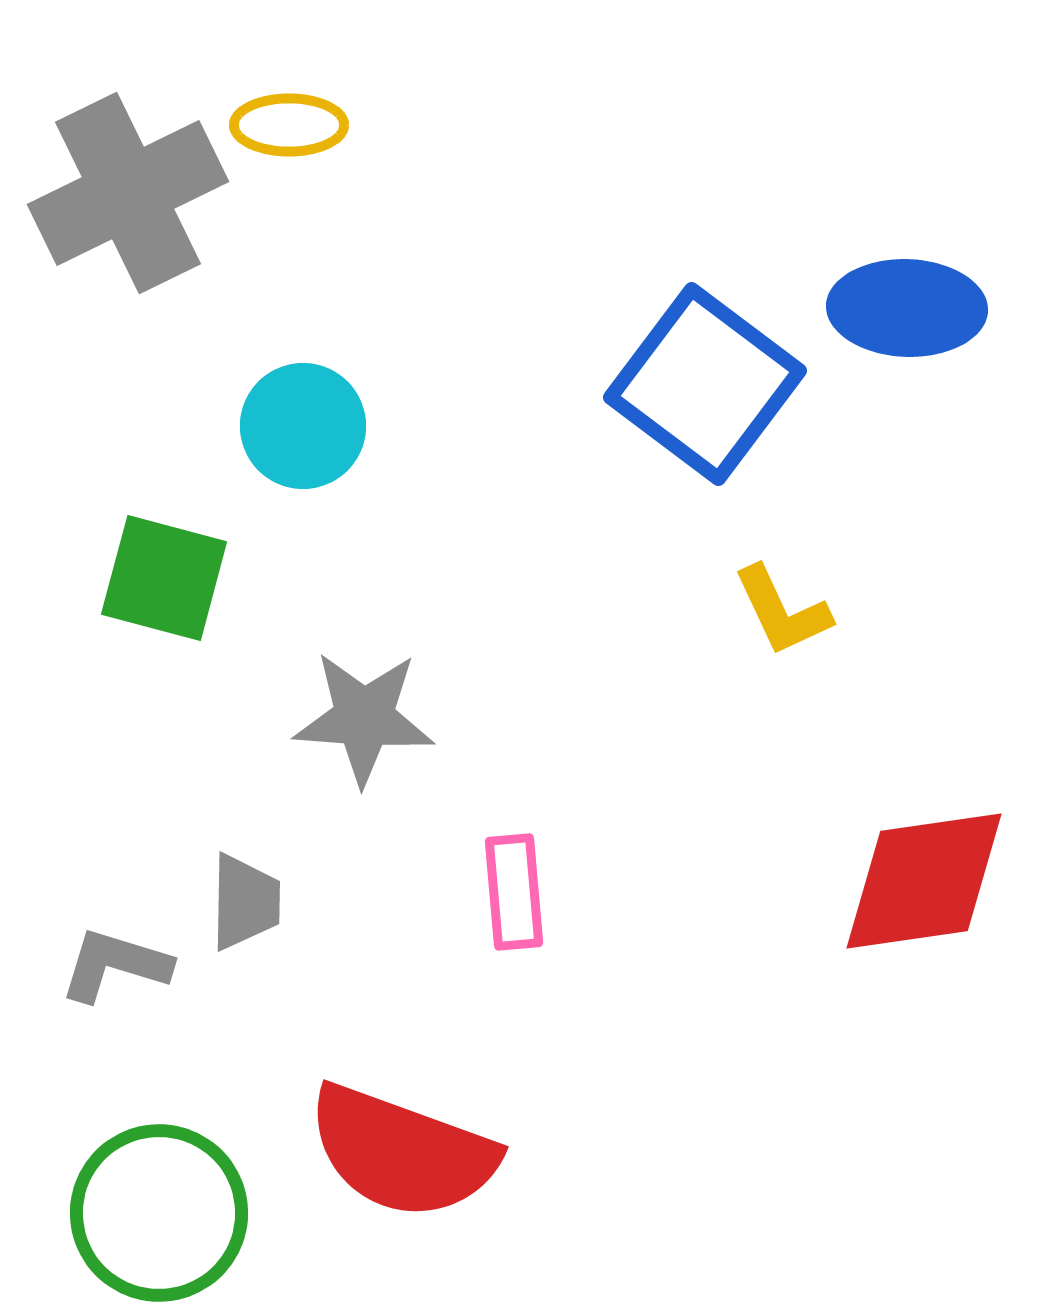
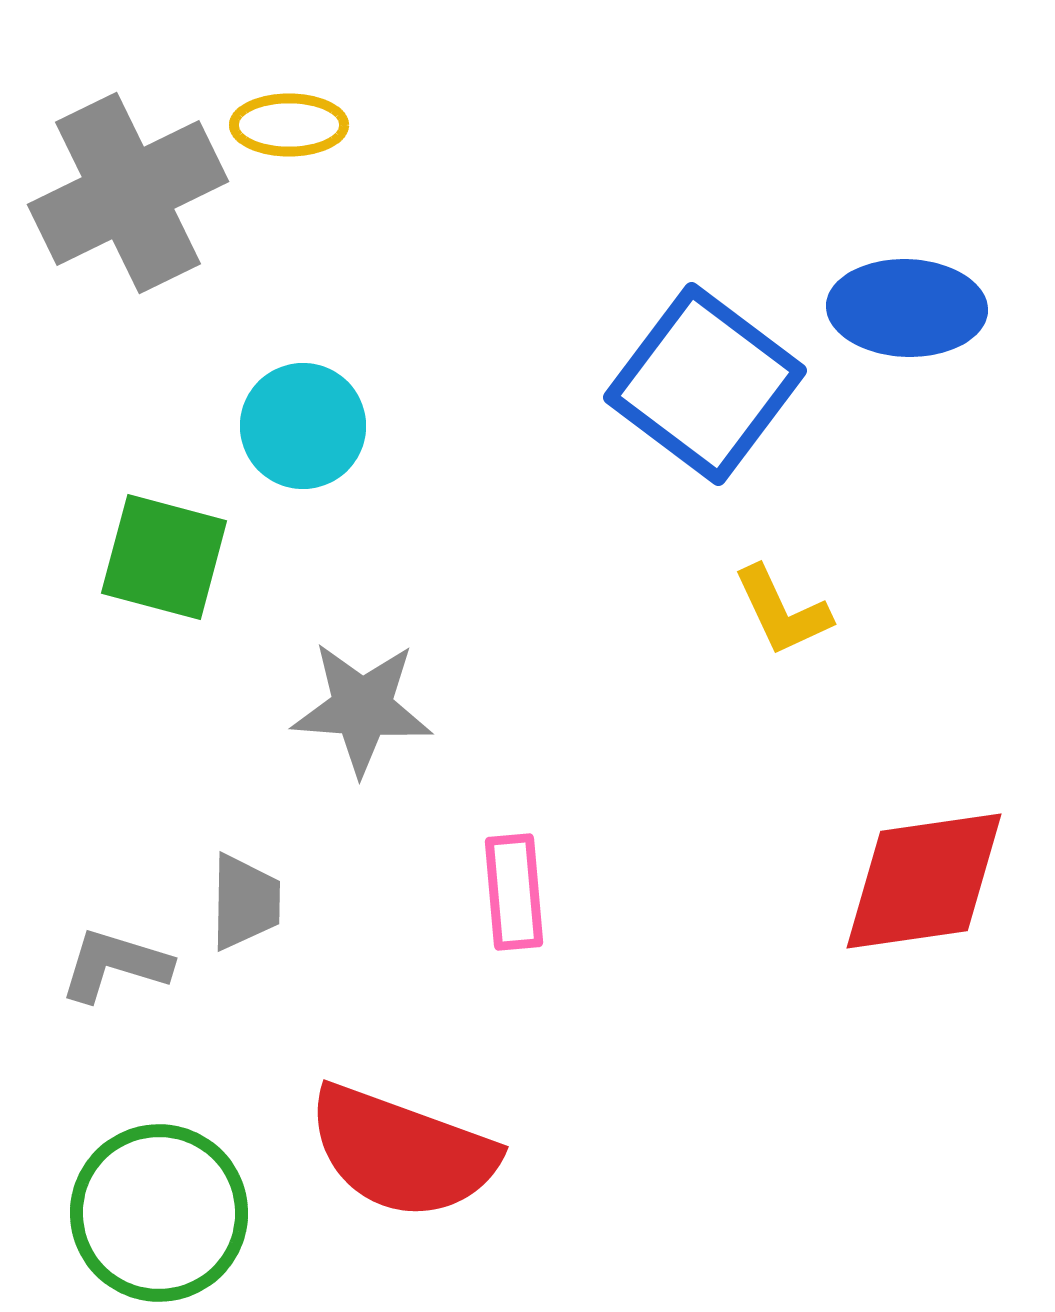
green square: moved 21 px up
gray star: moved 2 px left, 10 px up
